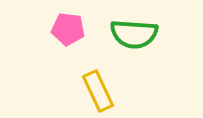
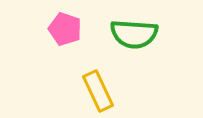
pink pentagon: moved 3 px left; rotated 12 degrees clockwise
